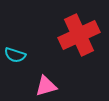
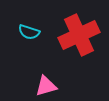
cyan semicircle: moved 14 px right, 23 px up
